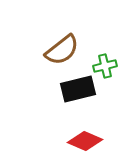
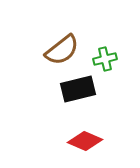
green cross: moved 7 px up
